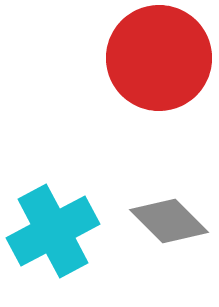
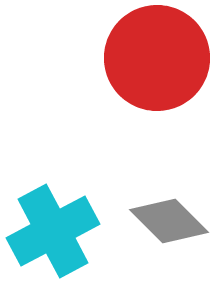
red circle: moved 2 px left
